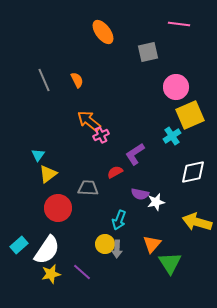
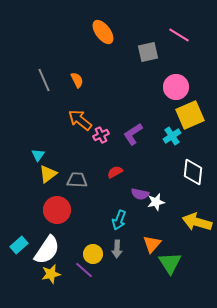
pink line: moved 11 px down; rotated 25 degrees clockwise
orange arrow: moved 9 px left, 1 px up
purple L-shape: moved 2 px left, 20 px up
white diamond: rotated 72 degrees counterclockwise
gray trapezoid: moved 11 px left, 8 px up
red circle: moved 1 px left, 2 px down
yellow circle: moved 12 px left, 10 px down
purple line: moved 2 px right, 2 px up
